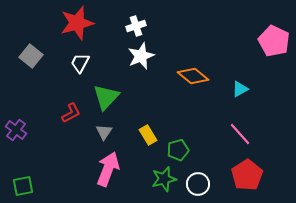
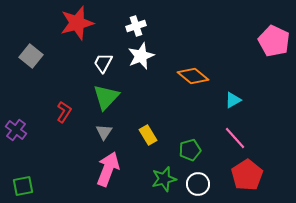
white trapezoid: moved 23 px right
cyan triangle: moved 7 px left, 11 px down
red L-shape: moved 7 px left, 1 px up; rotated 30 degrees counterclockwise
pink line: moved 5 px left, 4 px down
green pentagon: moved 12 px right
